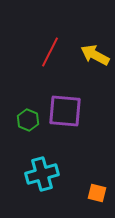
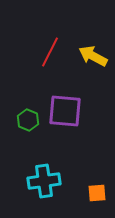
yellow arrow: moved 2 px left, 1 px down
cyan cross: moved 2 px right, 7 px down; rotated 8 degrees clockwise
orange square: rotated 18 degrees counterclockwise
